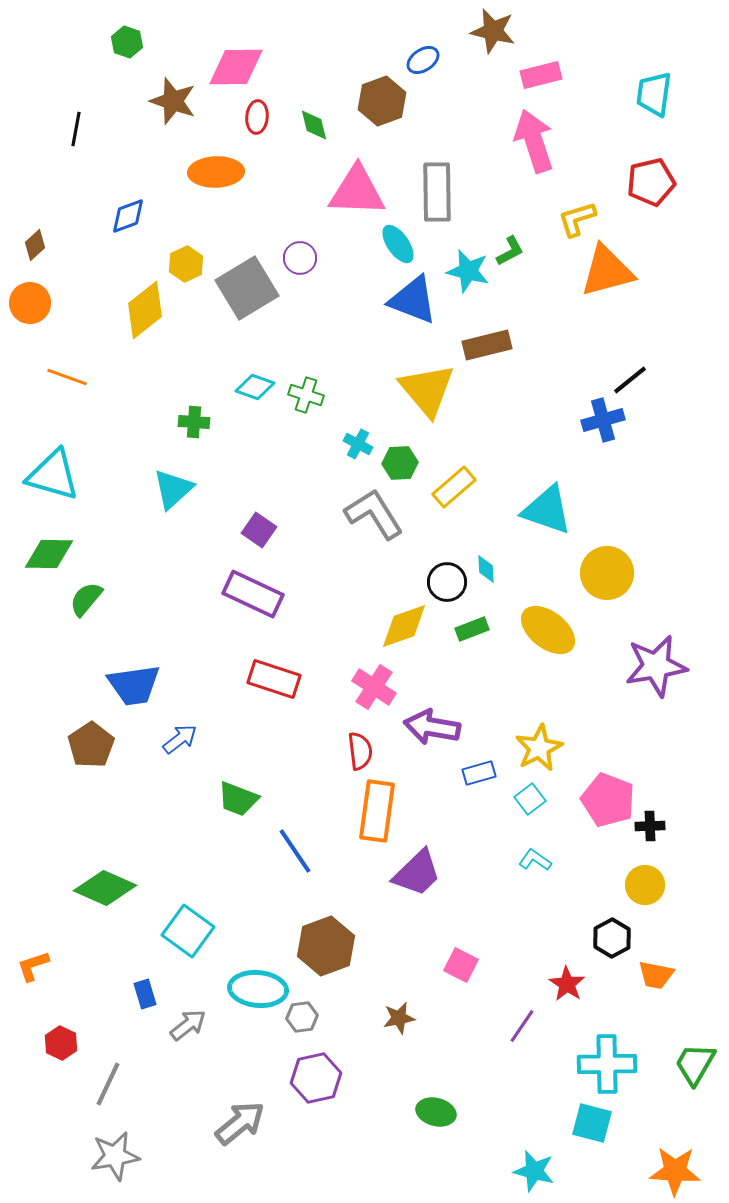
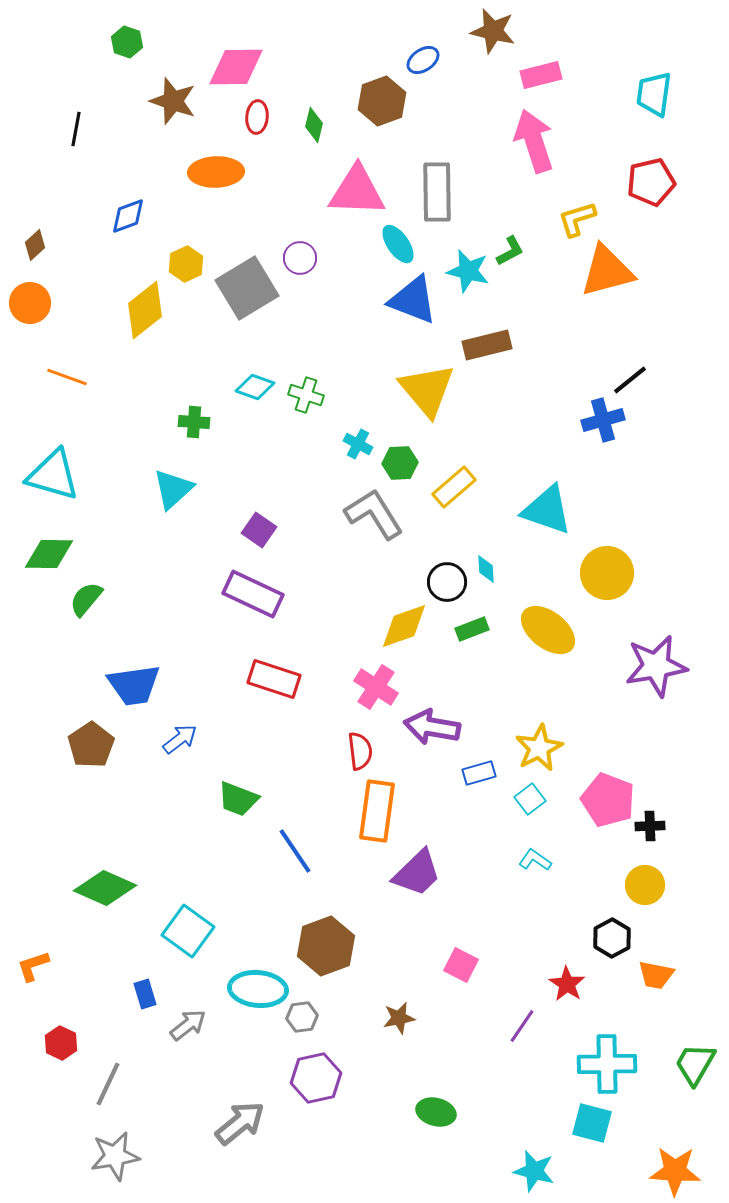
green diamond at (314, 125): rotated 28 degrees clockwise
pink cross at (374, 687): moved 2 px right
